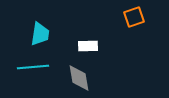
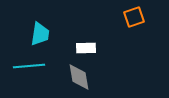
white rectangle: moved 2 px left, 2 px down
cyan line: moved 4 px left, 1 px up
gray diamond: moved 1 px up
